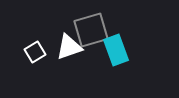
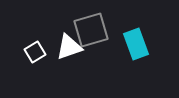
cyan rectangle: moved 20 px right, 6 px up
